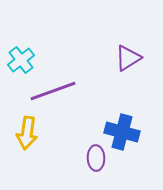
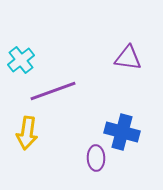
purple triangle: rotated 40 degrees clockwise
